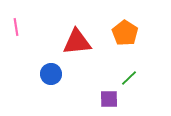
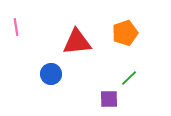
orange pentagon: rotated 20 degrees clockwise
